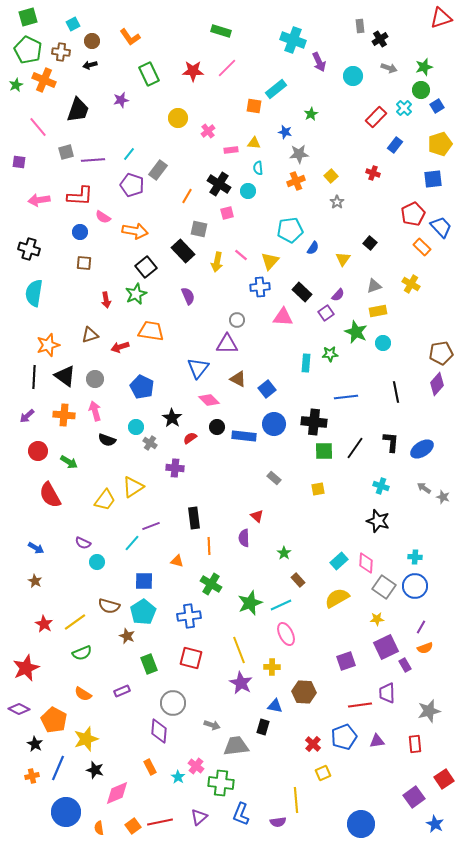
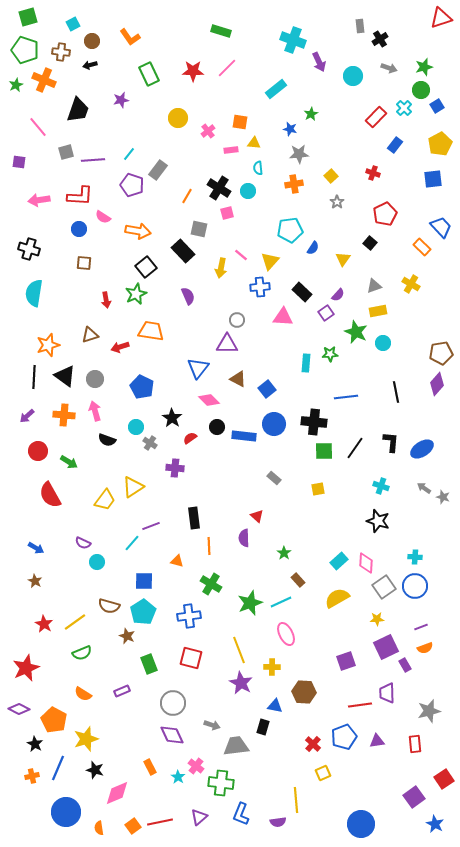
green pentagon at (28, 50): moved 3 px left; rotated 8 degrees counterclockwise
orange square at (254, 106): moved 14 px left, 16 px down
blue star at (285, 132): moved 5 px right, 3 px up
yellow pentagon at (440, 144): rotated 10 degrees counterclockwise
orange cross at (296, 181): moved 2 px left, 3 px down; rotated 12 degrees clockwise
black cross at (219, 184): moved 4 px down
red pentagon at (413, 214): moved 28 px left
orange arrow at (135, 231): moved 3 px right
blue circle at (80, 232): moved 1 px left, 3 px up
yellow arrow at (217, 262): moved 4 px right, 6 px down
gray square at (384, 587): rotated 20 degrees clockwise
cyan line at (281, 605): moved 3 px up
purple line at (421, 627): rotated 40 degrees clockwise
purple diamond at (159, 731): moved 13 px right, 4 px down; rotated 30 degrees counterclockwise
